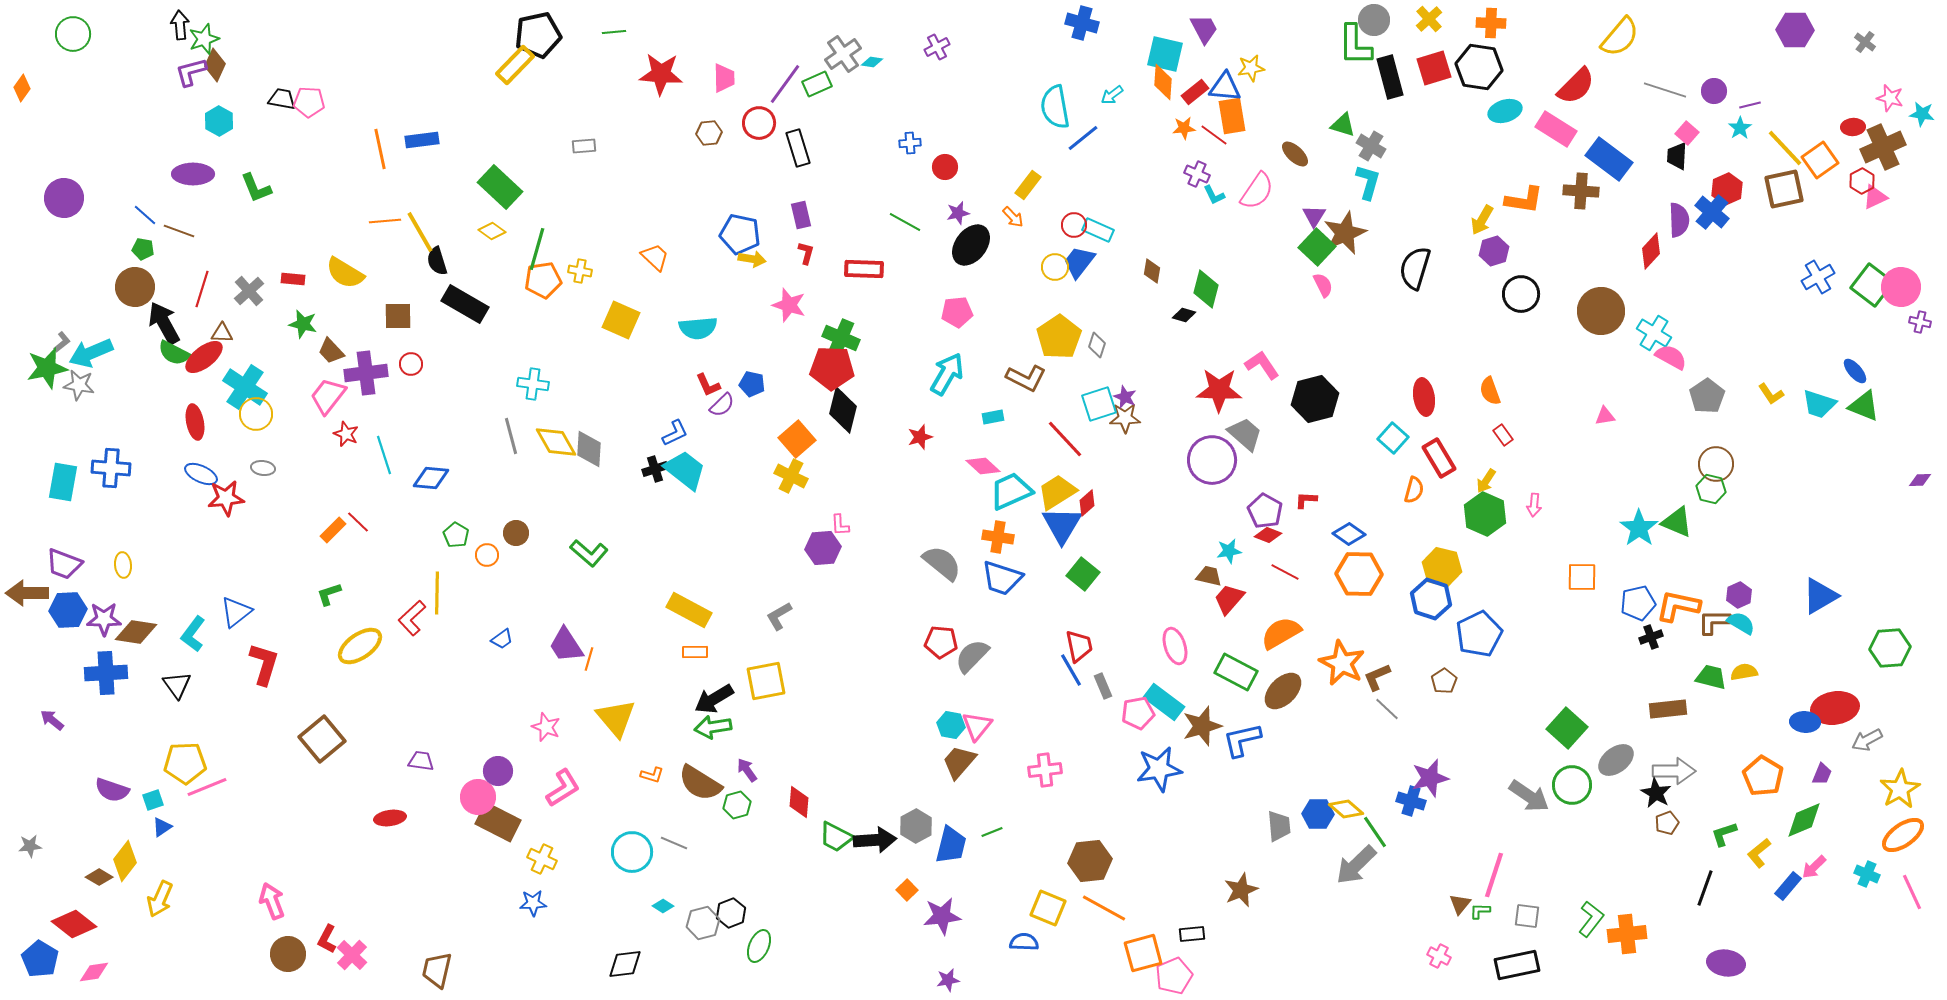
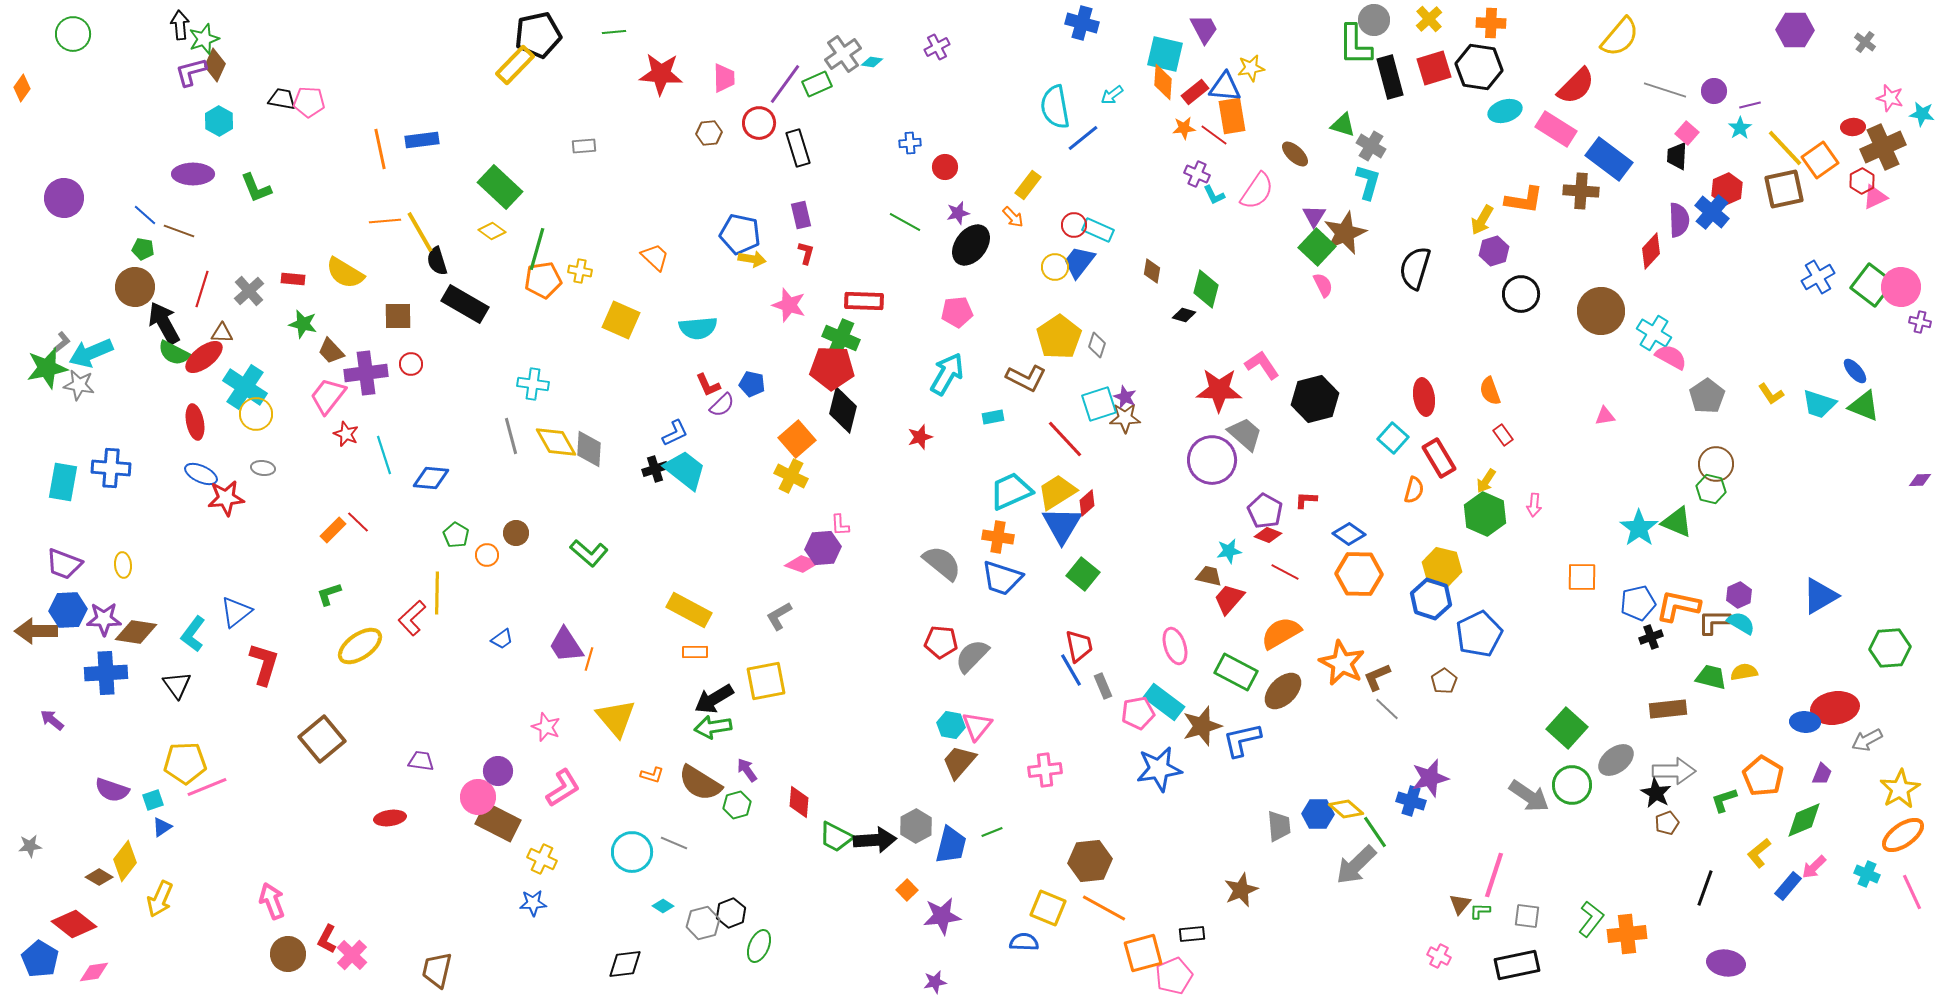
red rectangle at (864, 269): moved 32 px down
pink diamond at (983, 466): moved 181 px left, 98 px down; rotated 24 degrees counterclockwise
brown arrow at (27, 593): moved 9 px right, 38 px down
green L-shape at (1724, 834): moved 34 px up
purple star at (948, 980): moved 13 px left, 2 px down
